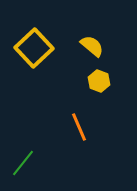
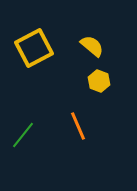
yellow square: rotated 15 degrees clockwise
orange line: moved 1 px left, 1 px up
green line: moved 28 px up
